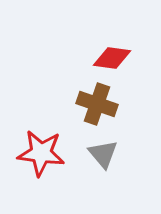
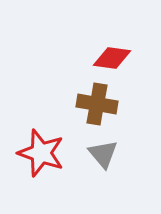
brown cross: rotated 9 degrees counterclockwise
red star: rotated 12 degrees clockwise
